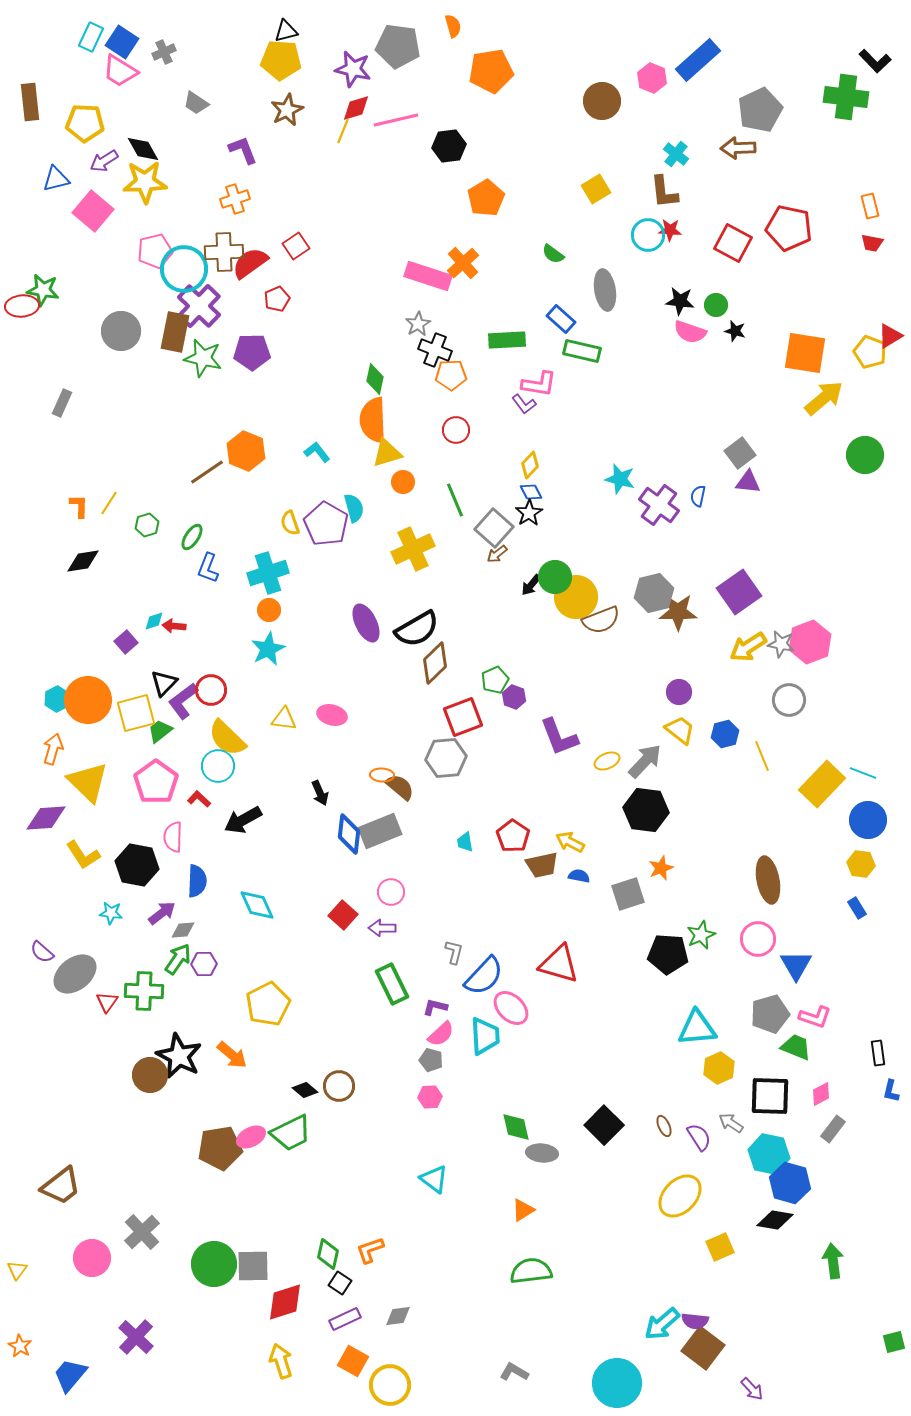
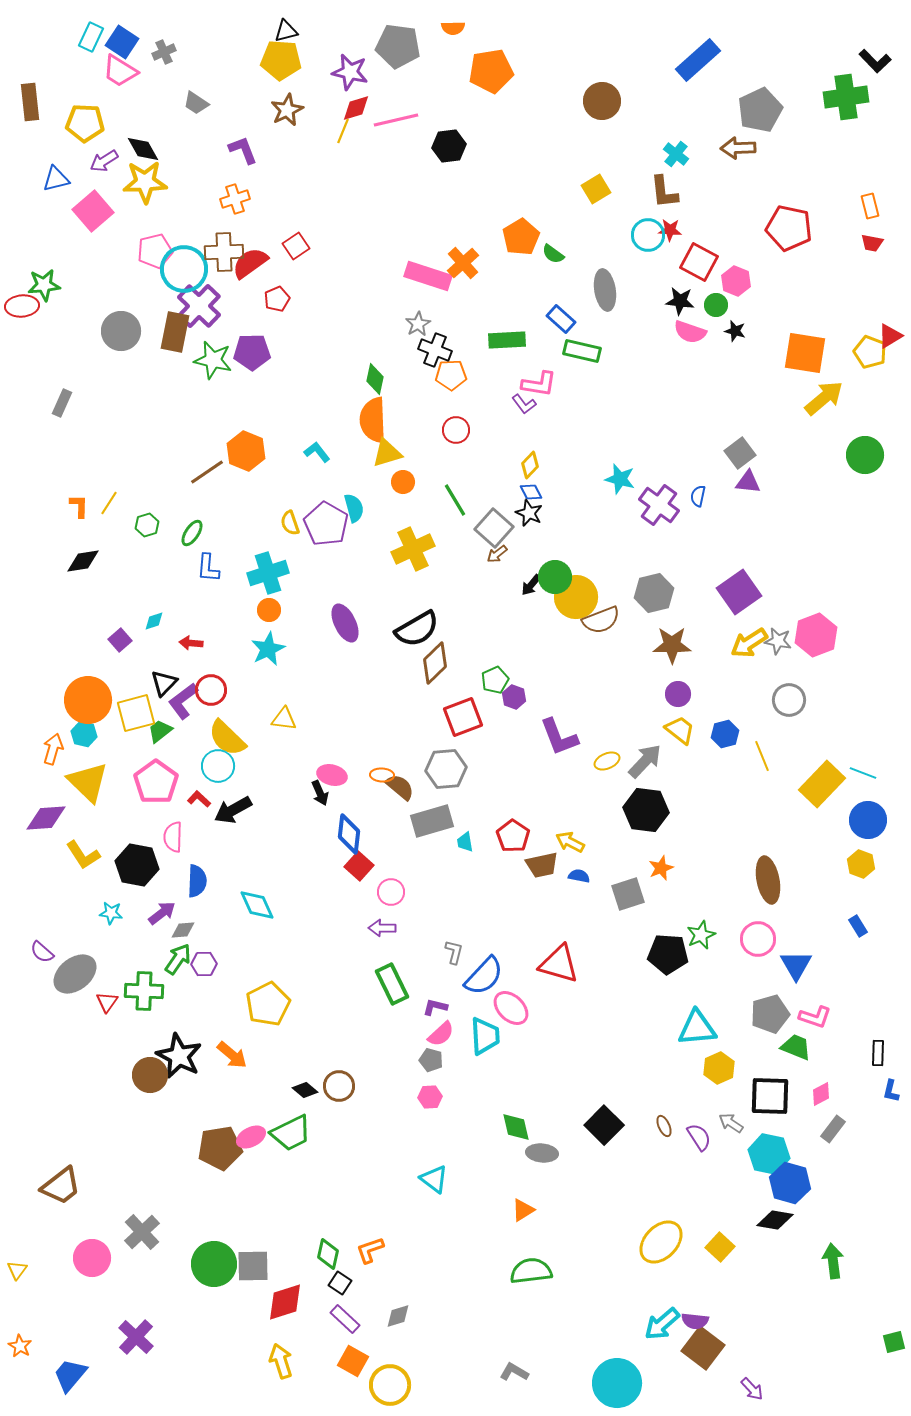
orange semicircle at (453, 26): moved 2 px down; rotated 105 degrees clockwise
purple star at (353, 69): moved 3 px left, 3 px down
pink hexagon at (652, 78): moved 84 px right, 203 px down
green cross at (846, 97): rotated 15 degrees counterclockwise
orange pentagon at (486, 198): moved 35 px right, 39 px down
pink square at (93, 211): rotated 9 degrees clockwise
red square at (733, 243): moved 34 px left, 19 px down
green star at (43, 290): moved 1 px right, 5 px up; rotated 16 degrees counterclockwise
green star at (203, 358): moved 10 px right, 2 px down
green line at (455, 500): rotated 8 degrees counterclockwise
black star at (529, 513): rotated 16 degrees counterclockwise
green ellipse at (192, 537): moved 4 px up
blue L-shape at (208, 568): rotated 16 degrees counterclockwise
brown star at (678, 612): moved 6 px left, 33 px down
purple ellipse at (366, 623): moved 21 px left
red arrow at (174, 626): moved 17 px right, 17 px down
purple square at (126, 642): moved 6 px left, 2 px up
pink hexagon at (810, 642): moved 6 px right, 7 px up
gray star at (781, 644): moved 3 px left, 3 px up
yellow arrow at (748, 647): moved 1 px right, 4 px up
purple circle at (679, 692): moved 1 px left, 2 px down
cyan hexagon at (57, 699): moved 27 px right, 35 px down; rotated 20 degrees counterclockwise
pink ellipse at (332, 715): moved 60 px down
gray hexagon at (446, 758): moved 11 px down
black arrow at (243, 820): moved 10 px left, 10 px up
gray rectangle at (380, 831): moved 52 px right, 10 px up; rotated 6 degrees clockwise
yellow hexagon at (861, 864): rotated 12 degrees clockwise
blue rectangle at (857, 908): moved 1 px right, 18 px down
red square at (343, 915): moved 16 px right, 49 px up
black rectangle at (878, 1053): rotated 10 degrees clockwise
yellow ellipse at (680, 1196): moved 19 px left, 46 px down
yellow square at (720, 1247): rotated 24 degrees counterclockwise
gray diamond at (398, 1316): rotated 8 degrees counterclockwise
purple rectangle at (345, 1319): rotated 68 degrees clockwise
